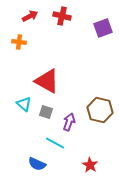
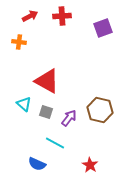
red cross: rotated 18 degrees counterclockwise
purple arrow: moved 4 px up; rotated 18 degrees clockwise
